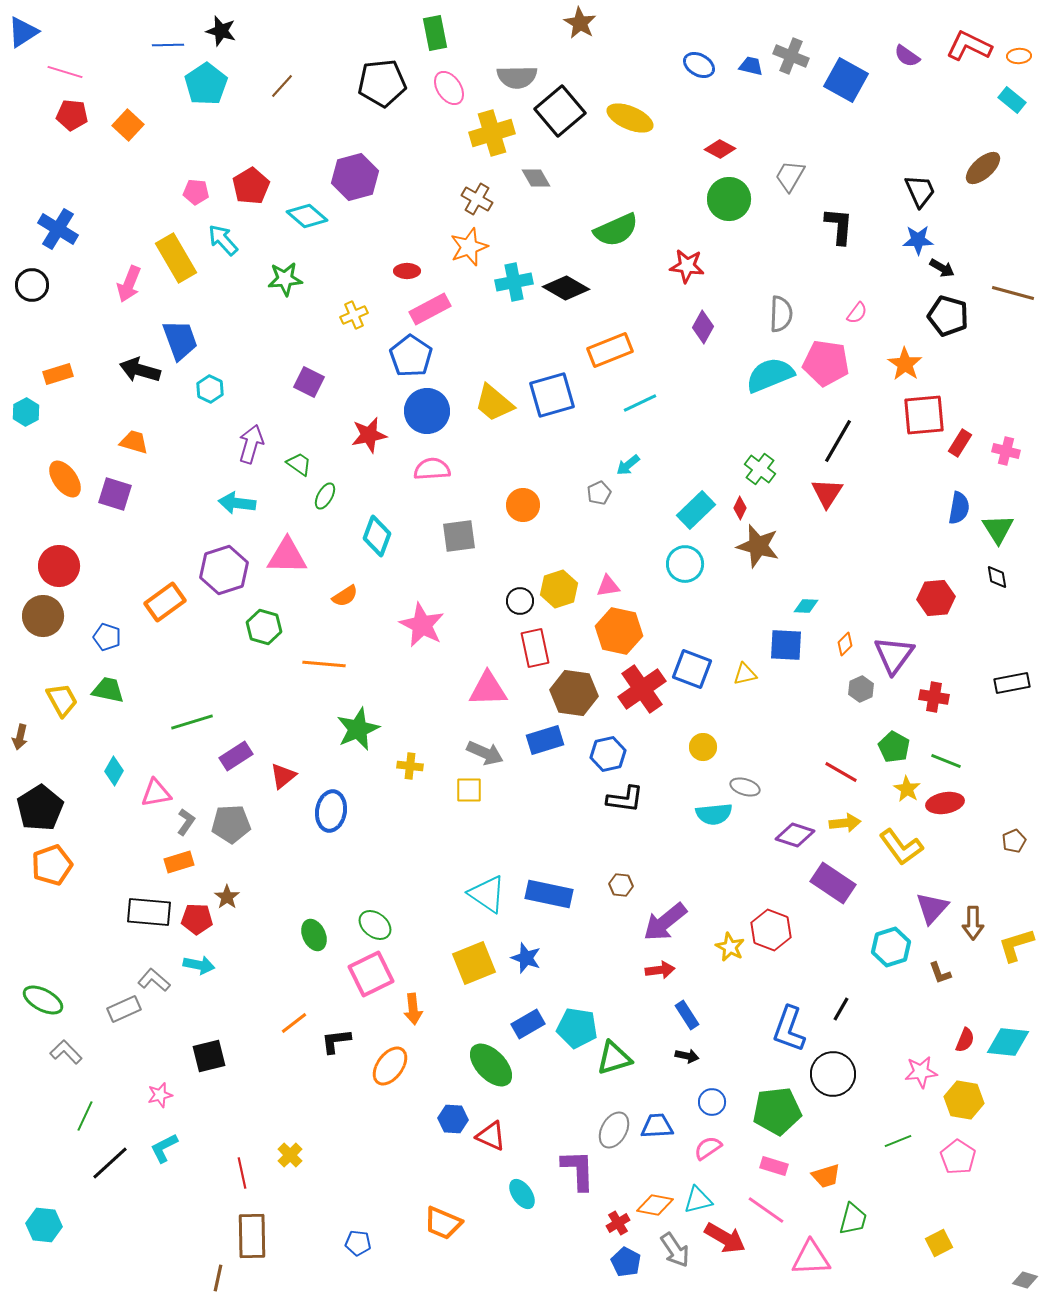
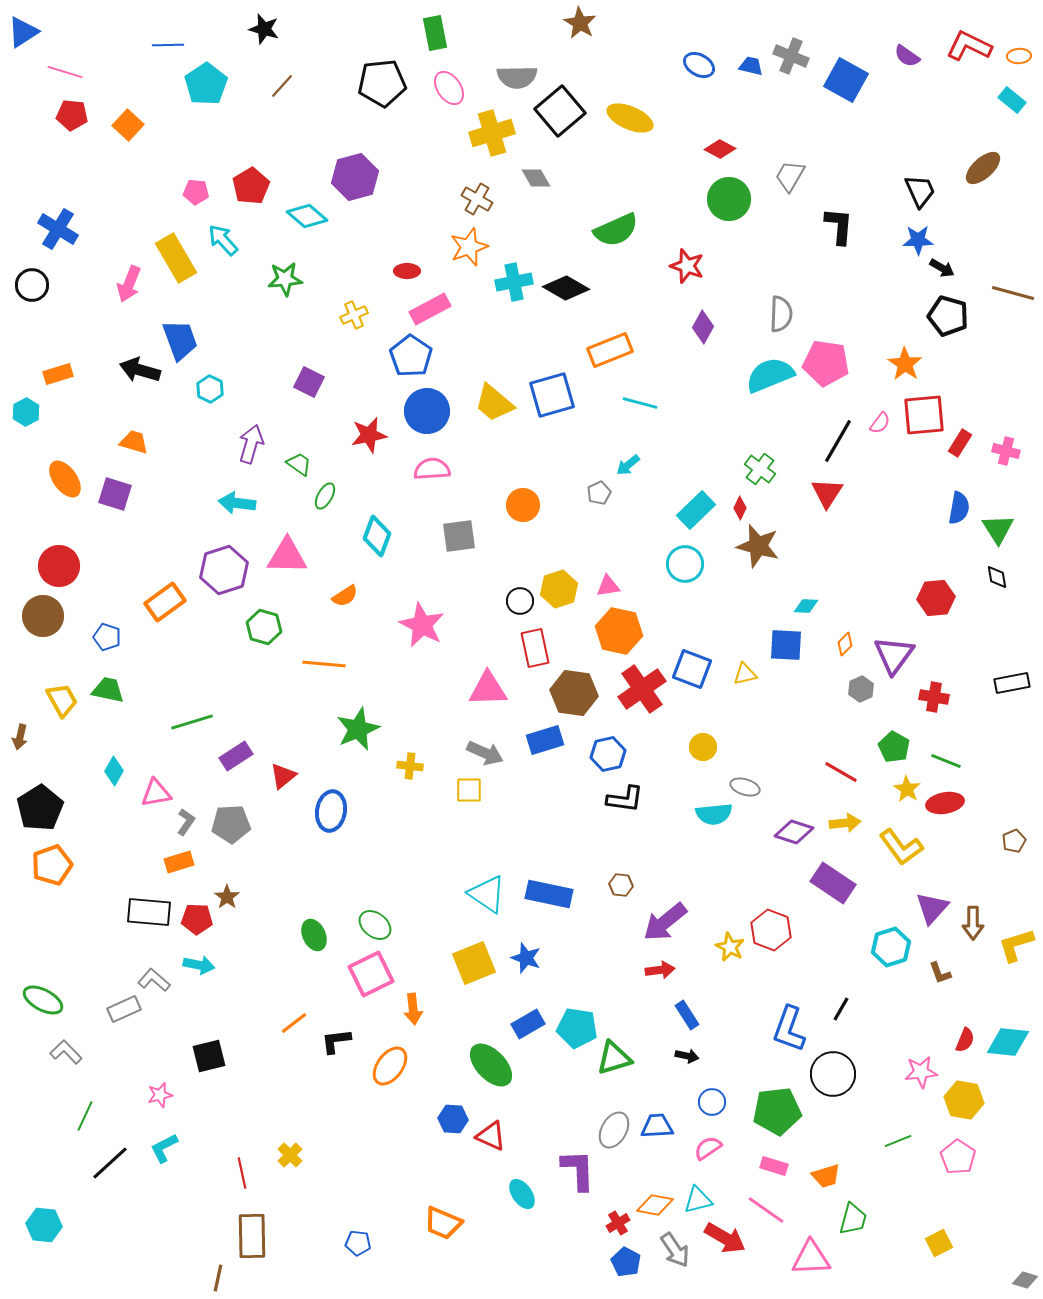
black star at (221, 31): moved 43 px right, 2 px up
red star at (687, 266): rotated 12 degrees clockwise
pink semicircle at (857, 313): moved 23 px right, 110 px down
cyan line at (640, 403): rotated 40 degrees clockwise
purple diamond at (795, 835): moved 1 px left, 3 px up
